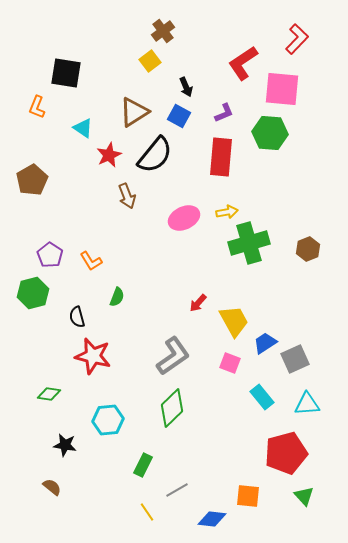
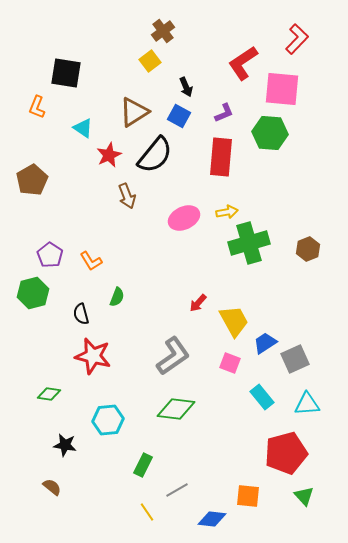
black semicircle at (77, 317): moved 4 px right, 3 px up
green diamond at (172, 408): moved 4 px right, 1 px down; rotated 51 degrees clockwise
